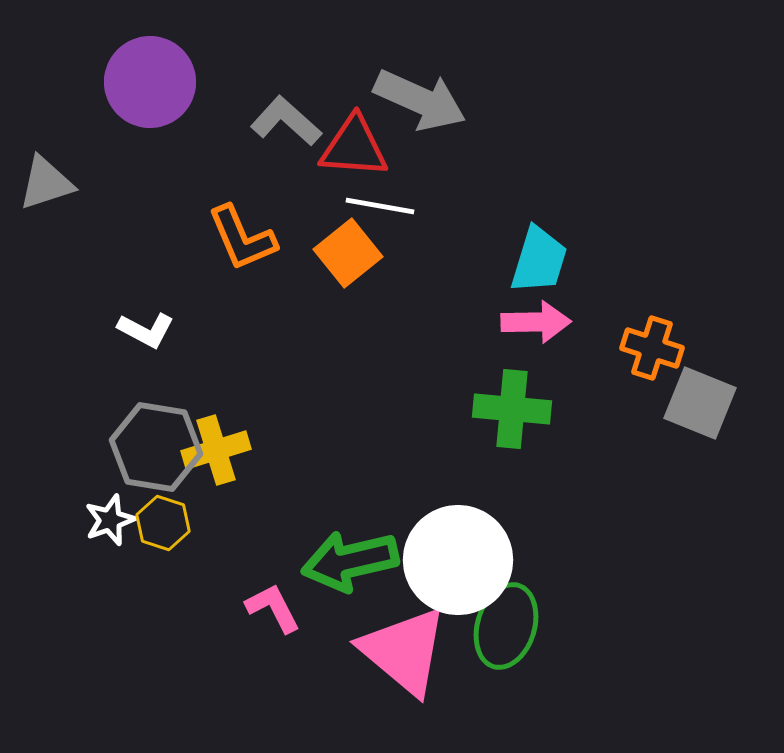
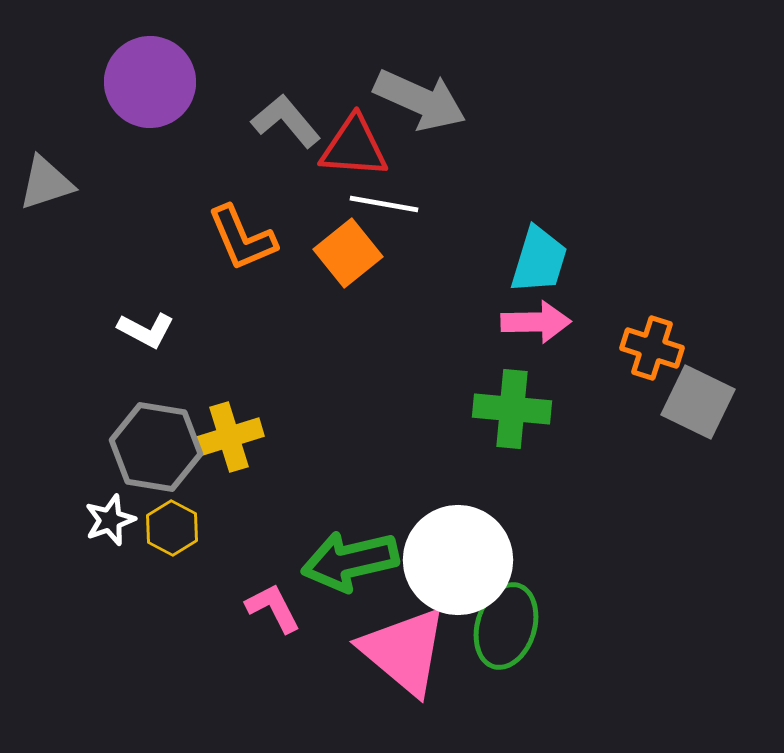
gray L-shape: rotated 8 degrees clockwise
white line: moved 4 px right, 2 px up
gray square: moved 2 px left, 1 px up; rotated 4 degrees clockwise
yellow cross: moved 13 px right, 13 px up
yellow hexagon: moved 9 px right, 5 px down; rotated 10 degrees clockwise
